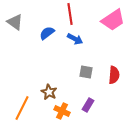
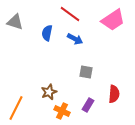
red line: rotated 45 degrees counterclockwise
gray triangle: rotated 18 degrees counterclockwise
blue semicircle: rotated 42 degrees counterclockwise
red semicircle: moved 19 px down
brown star: rotated 21 degrees clockwise
orange line: moved 6 px left
